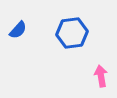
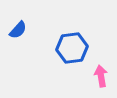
blue hexagon: moved 15 px down
